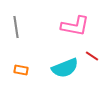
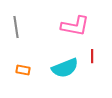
red line: rotated 56 degrees clockwise
orange rectangle: moved 2 px right
